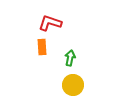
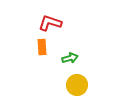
green arrow: rotated 63 degrees clockwise
yellow circle: moved 4 px right
